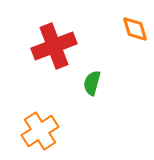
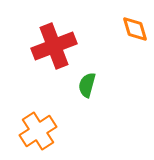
green semicircle: moved 5 px left, 2 px down
orange cross: moved 2 px left
